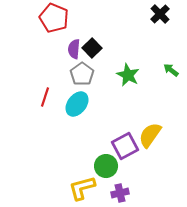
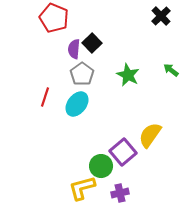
black cross: moved 1 px right, 2 px down
black square: moved 5 px up
purple square: moved 2 px left, 6 px down; rotated 12 degrees counterclockwise
green circle: moved 5 px left
